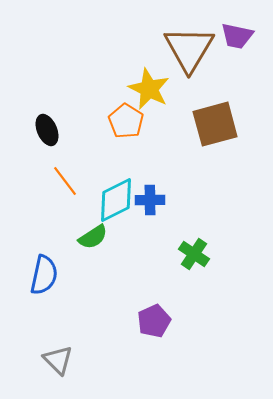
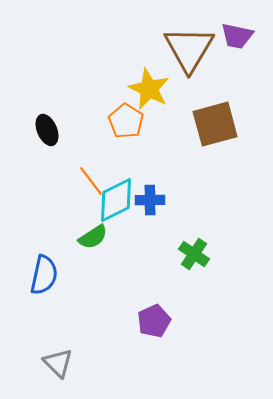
orange line: moved 26 px right
gray triangle: moved 3 px down
